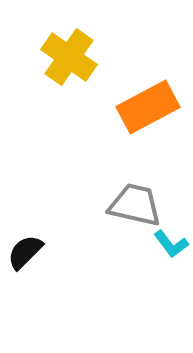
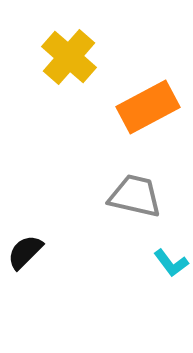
yellow cross: rotated 6 degrees clockwise
gray trapezoid: moved 9 px up
cyan L-shape: moved 19 px down
